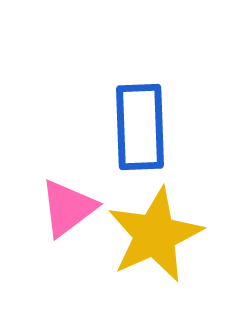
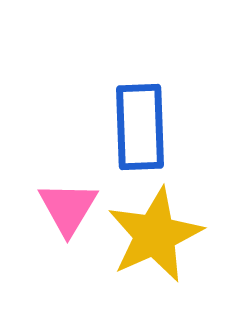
pink triangle: rotated 22 degrees counterclockwise
